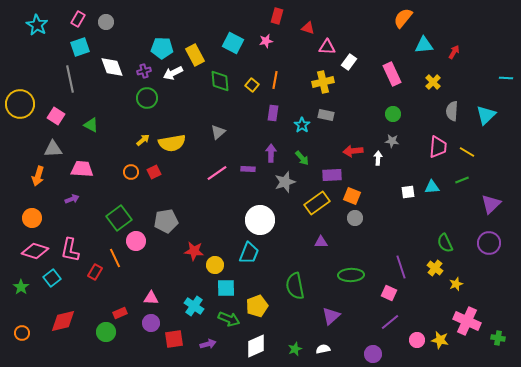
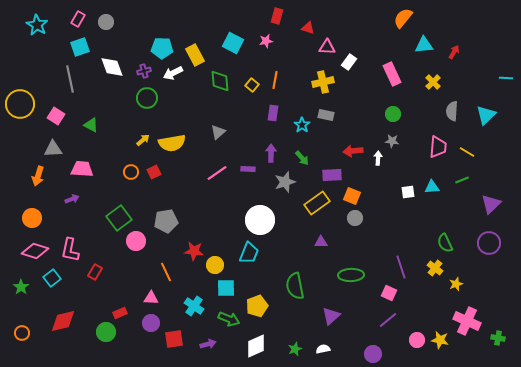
orange line at (115, 258): moved 51 px right, 14 px down
purple line at (390, 322): moved 2 px left, 2 px up
